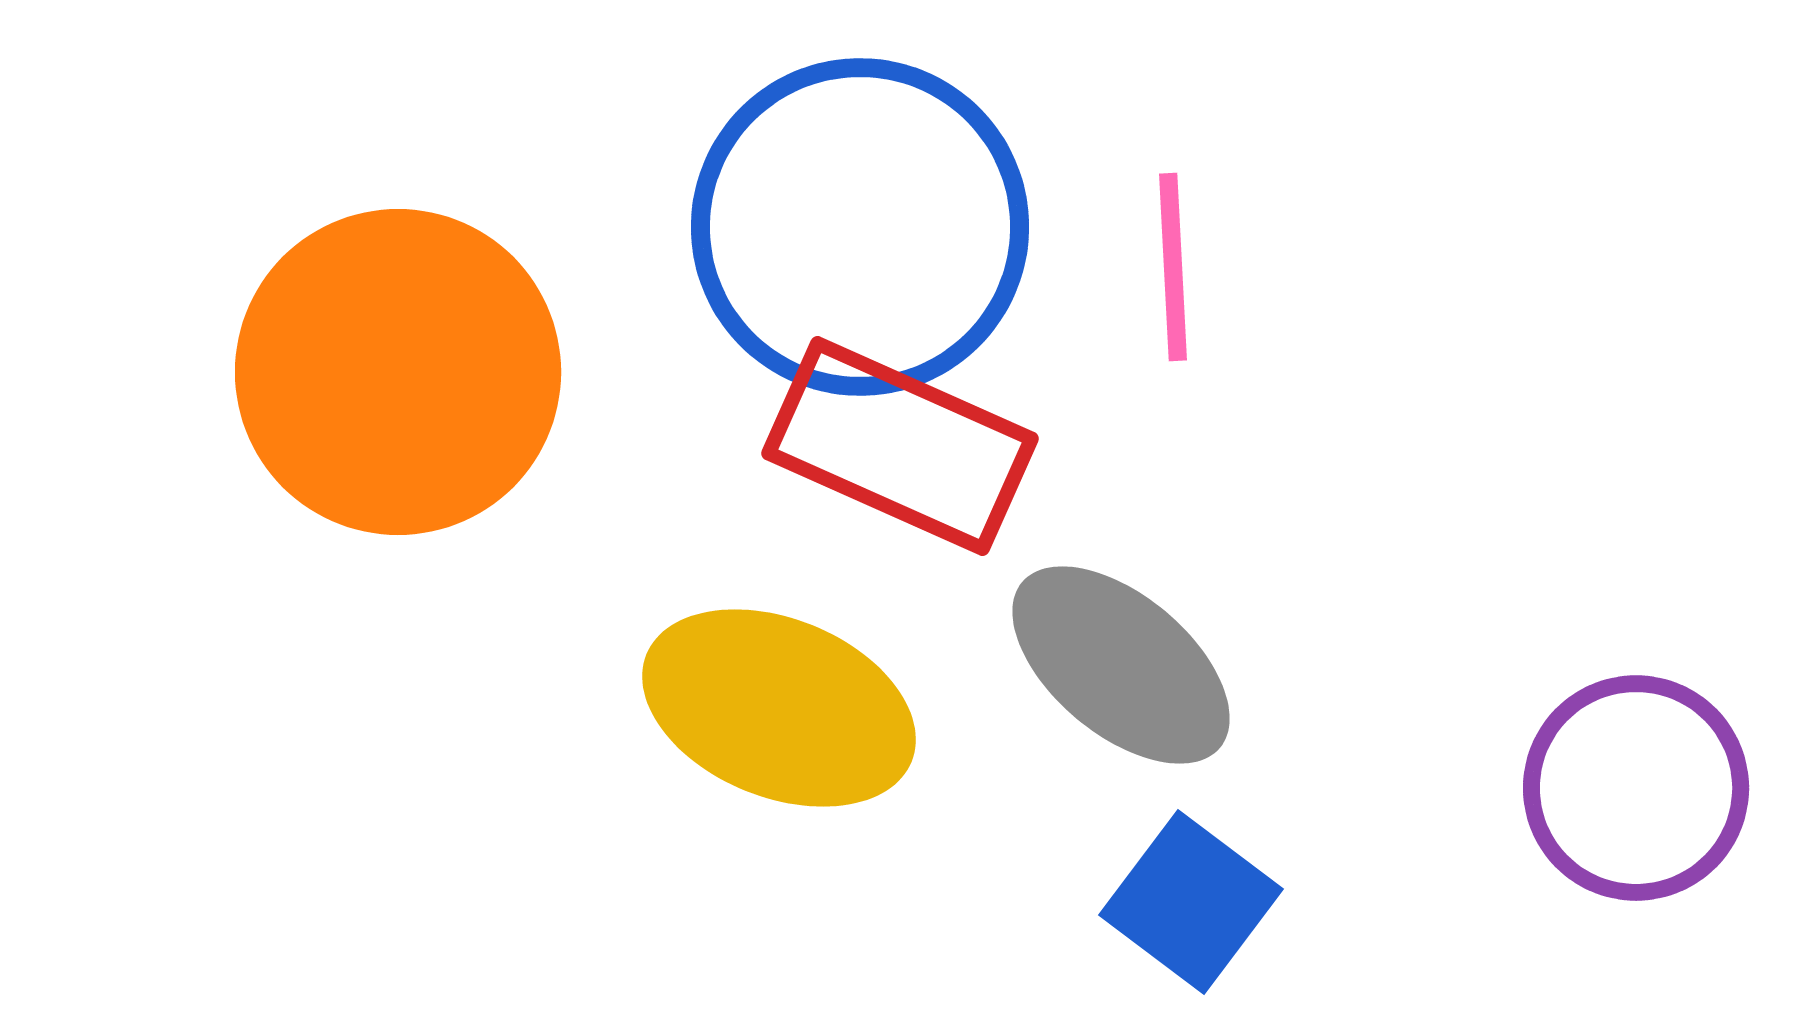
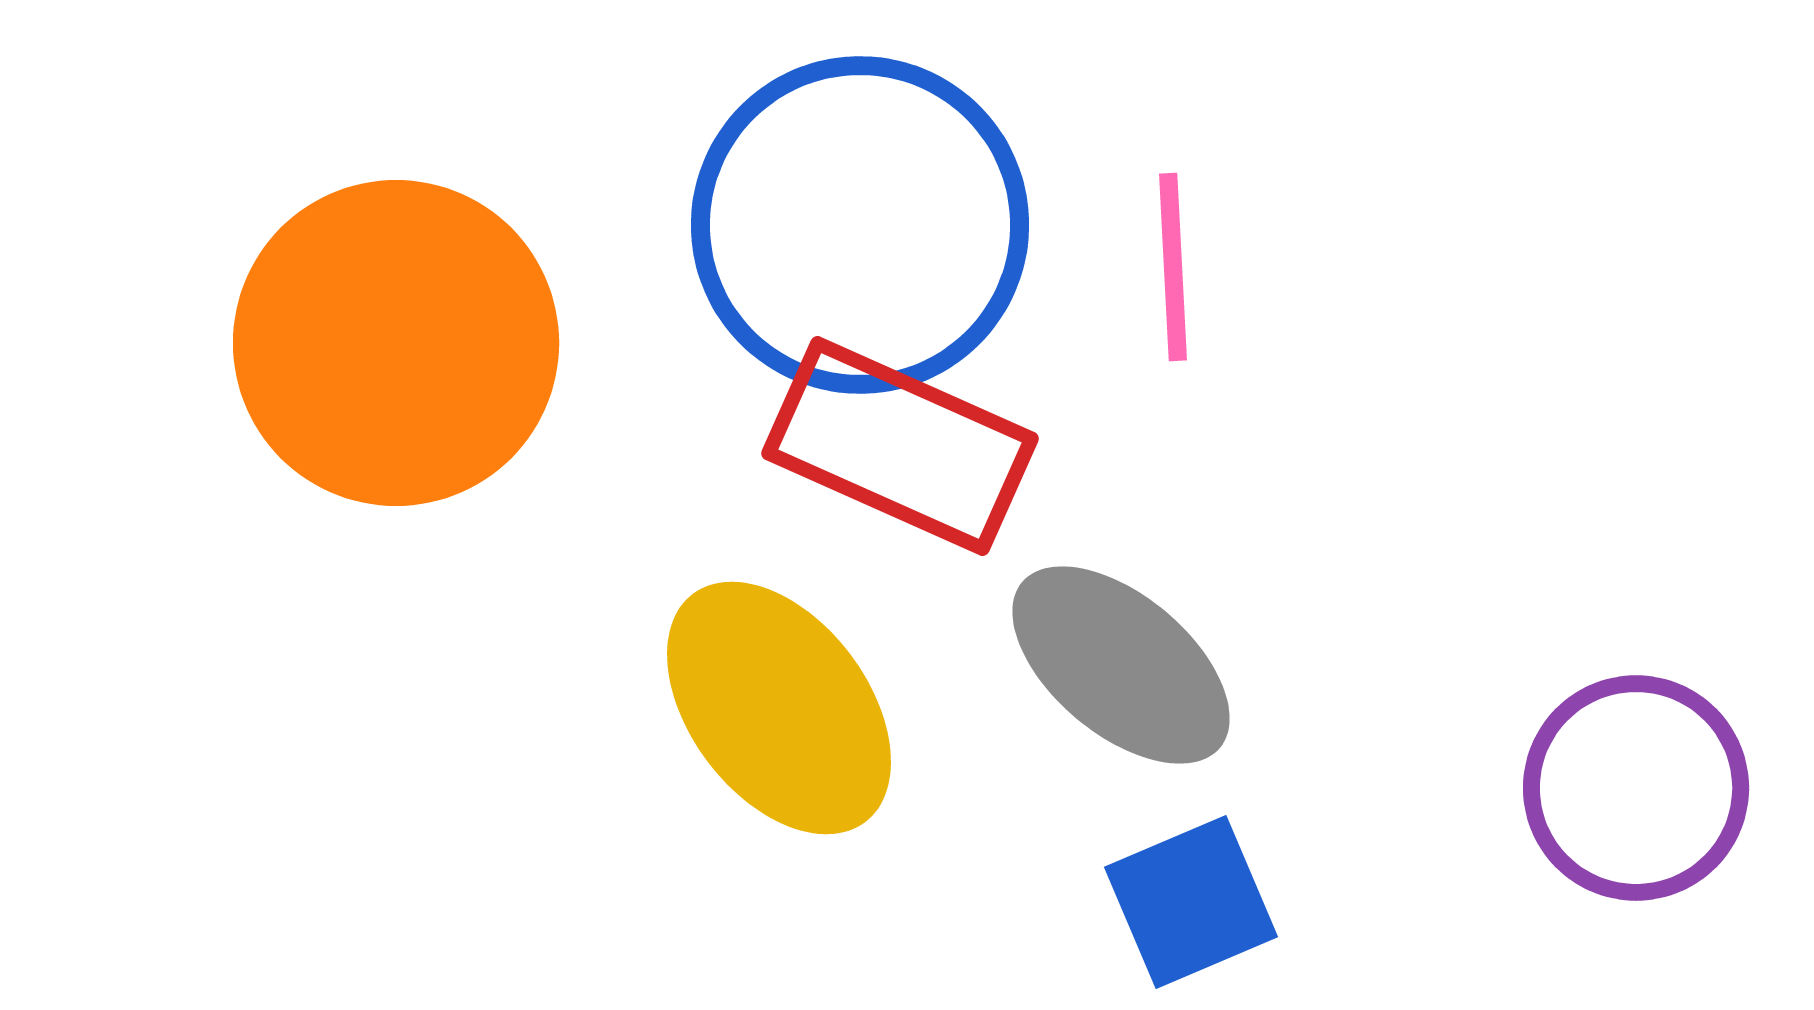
blue circle: moved 2 px up
orange circle: moved 2 px left, 29 px up
yellow ellipse: rotated 31 degrees clockwise
blue square: rotated 30 degrees clockwise
